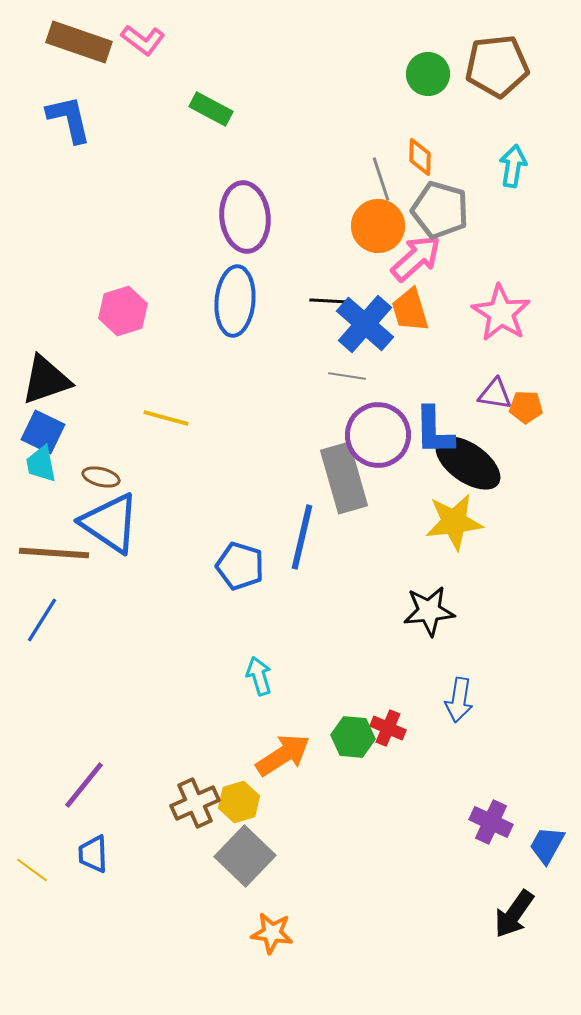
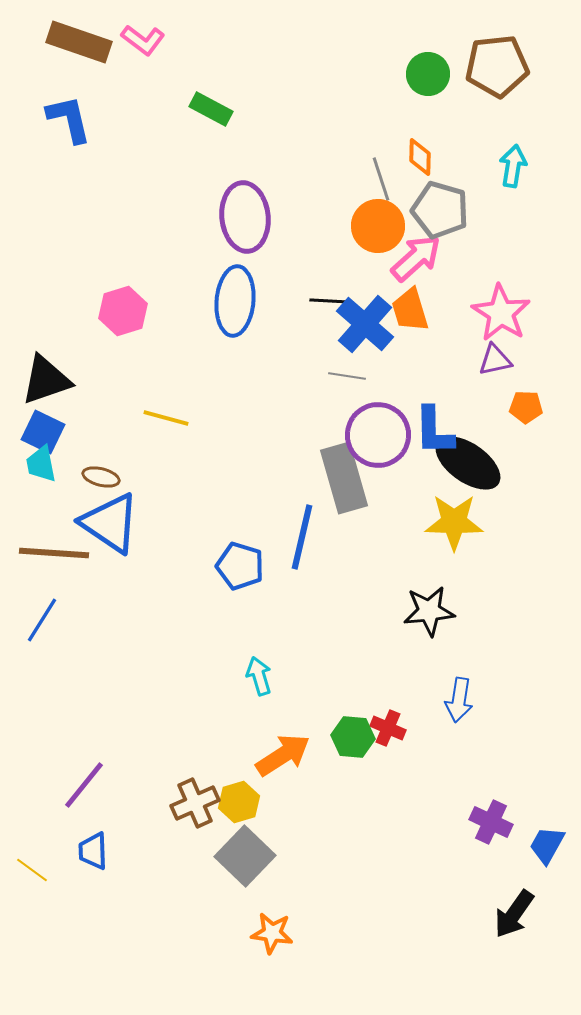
purple triangle at (495, 394): moved 34 px up; rotated 21 degrees counterclockwise
yellow star at (454, 522): rotated 8 degrees clockwise
blue trapezoid at (93, 854): moved 3 px up
